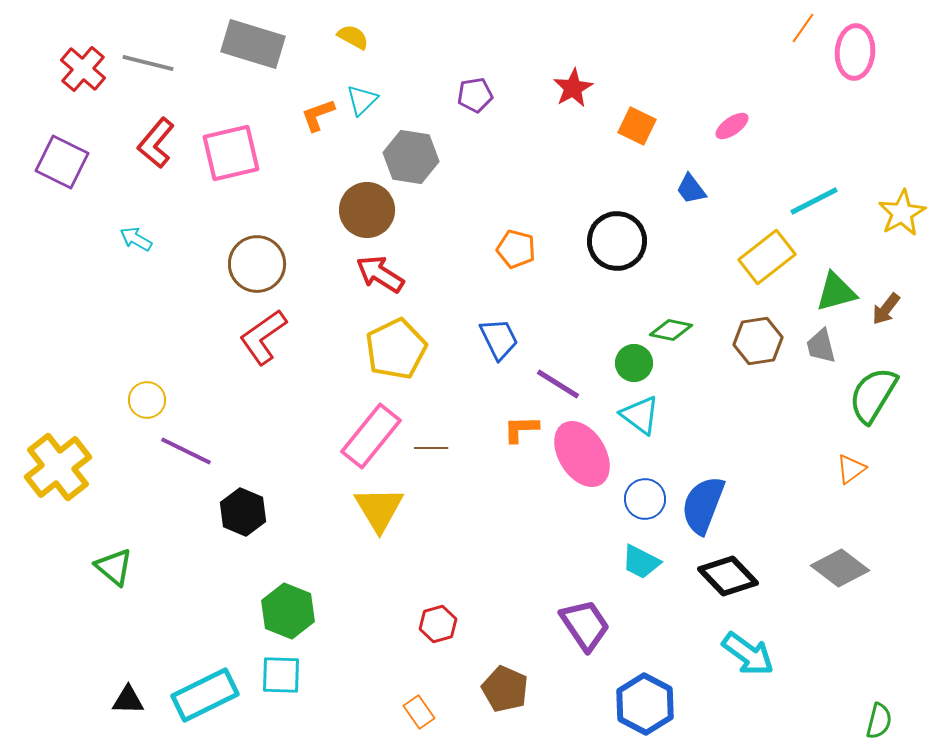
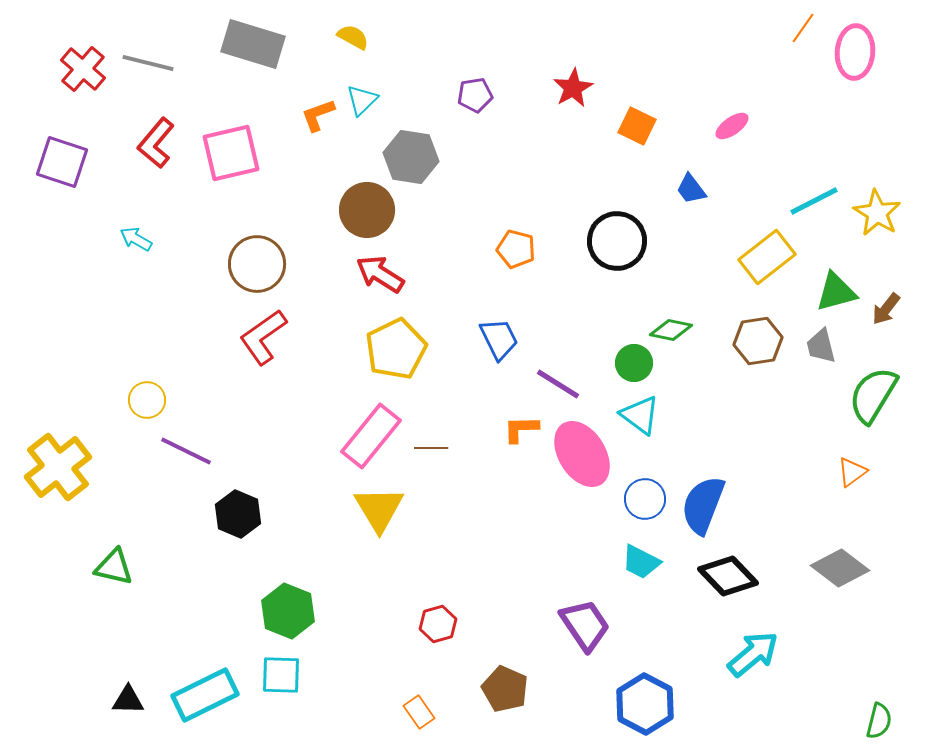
purple square at (62, 162): rotated 8 degrees counterclockwise
yellow star at (902, 213): moved 25 px left; rotated 12 degrees counterclockwise
orange triangle at (851, 469): moved 1 px right, 3 px down
black hexagon at (243, 512): moved 5 px left, 2 px down
green triangle at (114, 567): rotated 27 degrees counterclockwise
cyan arrow at (748, 654): moved 5 px right; rotated 76 degrees counterclockwise
